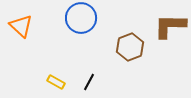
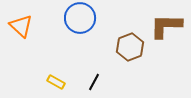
blue circle: moved 1 px left
brown L-shape: moved 4 px left
black line: moved 5 px right
